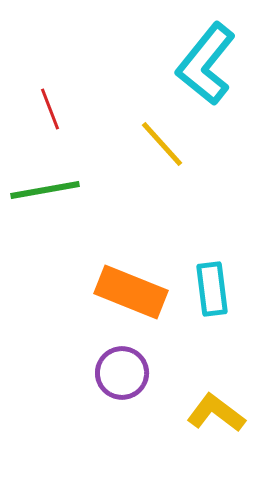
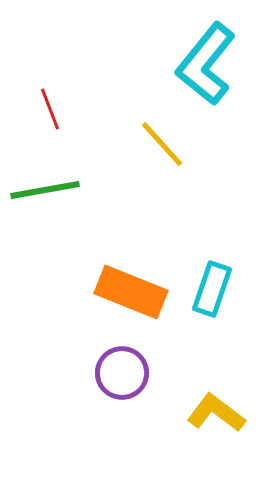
cyan rectangle: rotated 26 degrees clockwise
